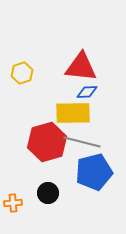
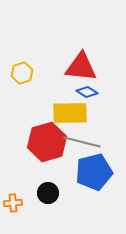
blue diamond: rotated 35 degrees clockwise
yellow rectangle: moved 3 px left
